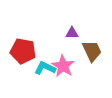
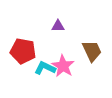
purple triangle: moved 14 px left, 7 px up
